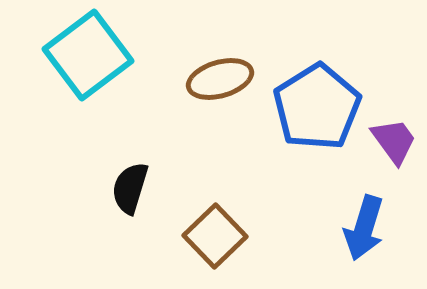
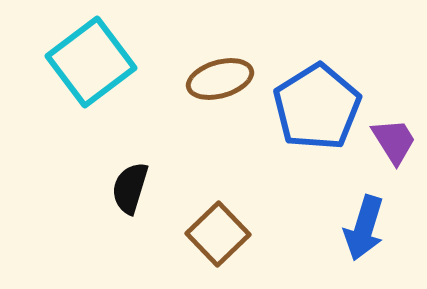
cyan square: moved 3 px right, 7 px down
purple trapezoid: rotated 4 degrees clockwise
brown square: moved 3 px right, 2 px up
